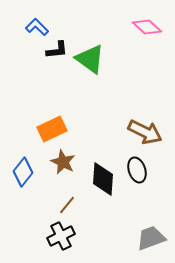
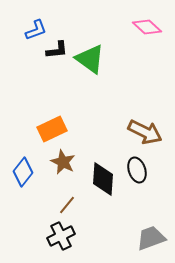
blue L-shape: moved 1 px left, 3 px down; rotated 115 degrees clockwise
